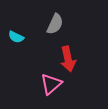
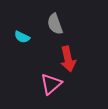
gray semicircle: rotated 135 degrees clockwise
cyan semicircle: moved 6 px right
